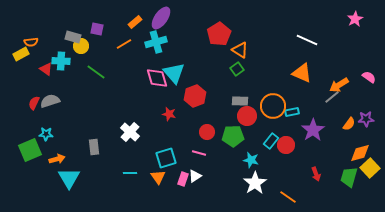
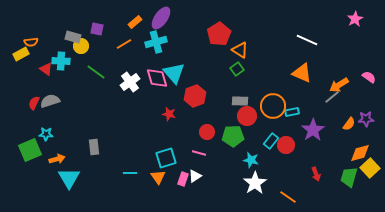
white cross at (130, 132): moved 50 px up; rotated 12 degrees clockwise
